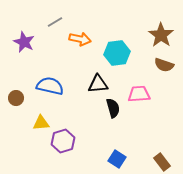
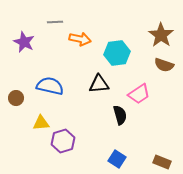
gray line: rotated 28 degrees clockwise
black triangle: moved 1 px right
pink trapezoid: rotated 150 degrees clockwise
black semicircle: moved 7 px right, 7 px down
brown rectangle: rotated 30 degrees counterclockwise
